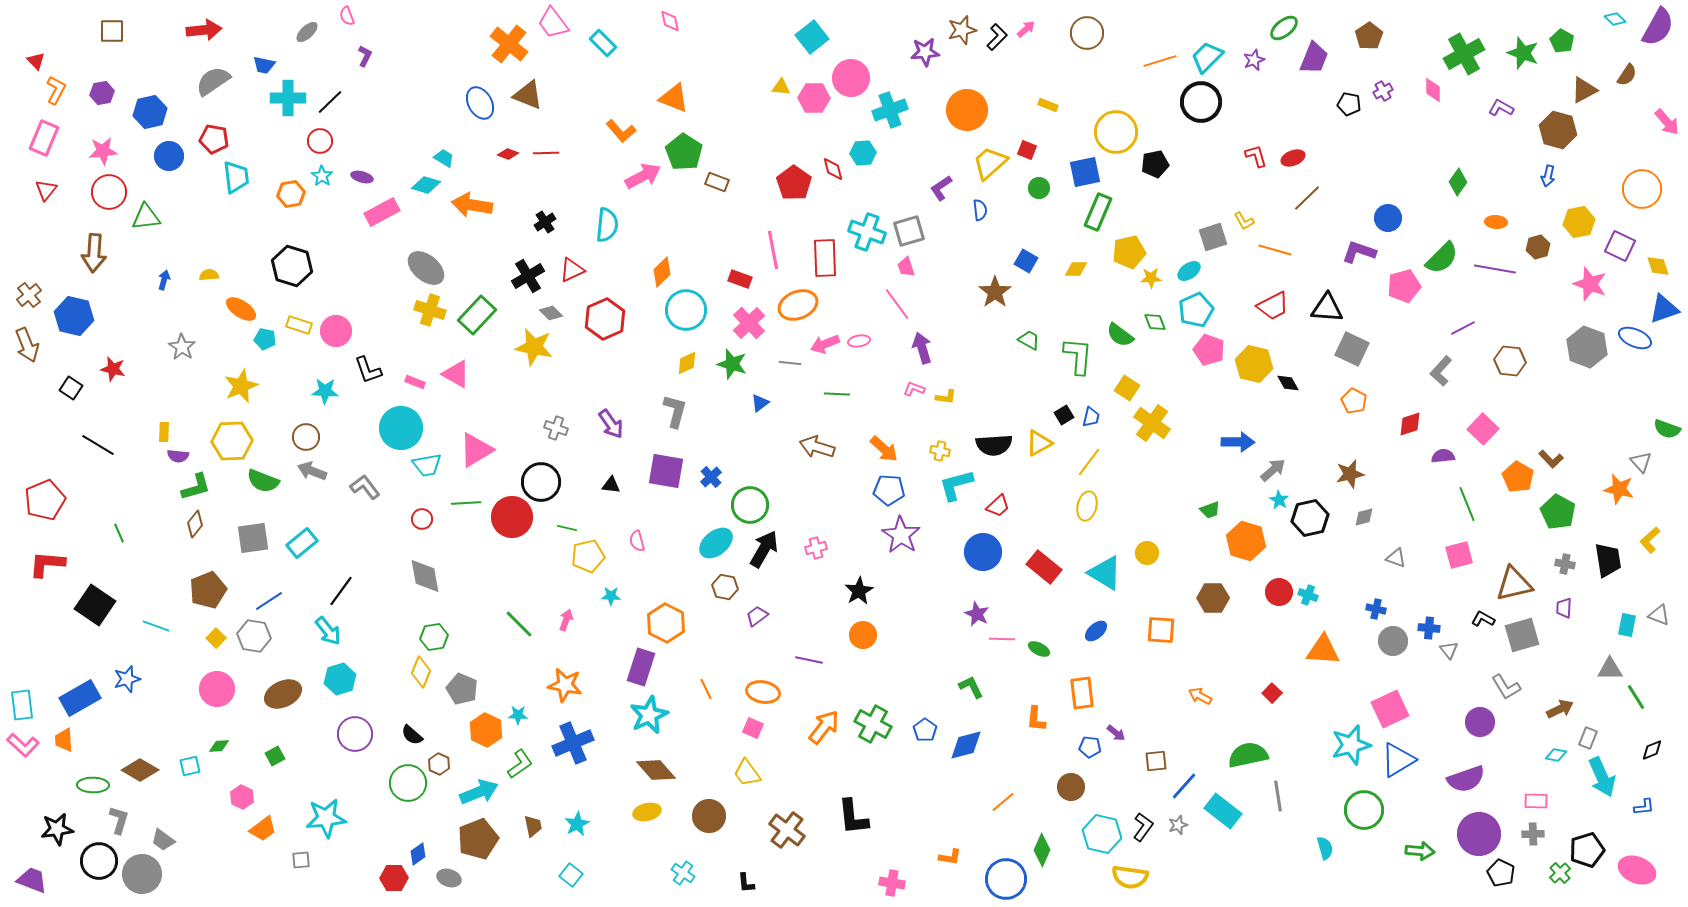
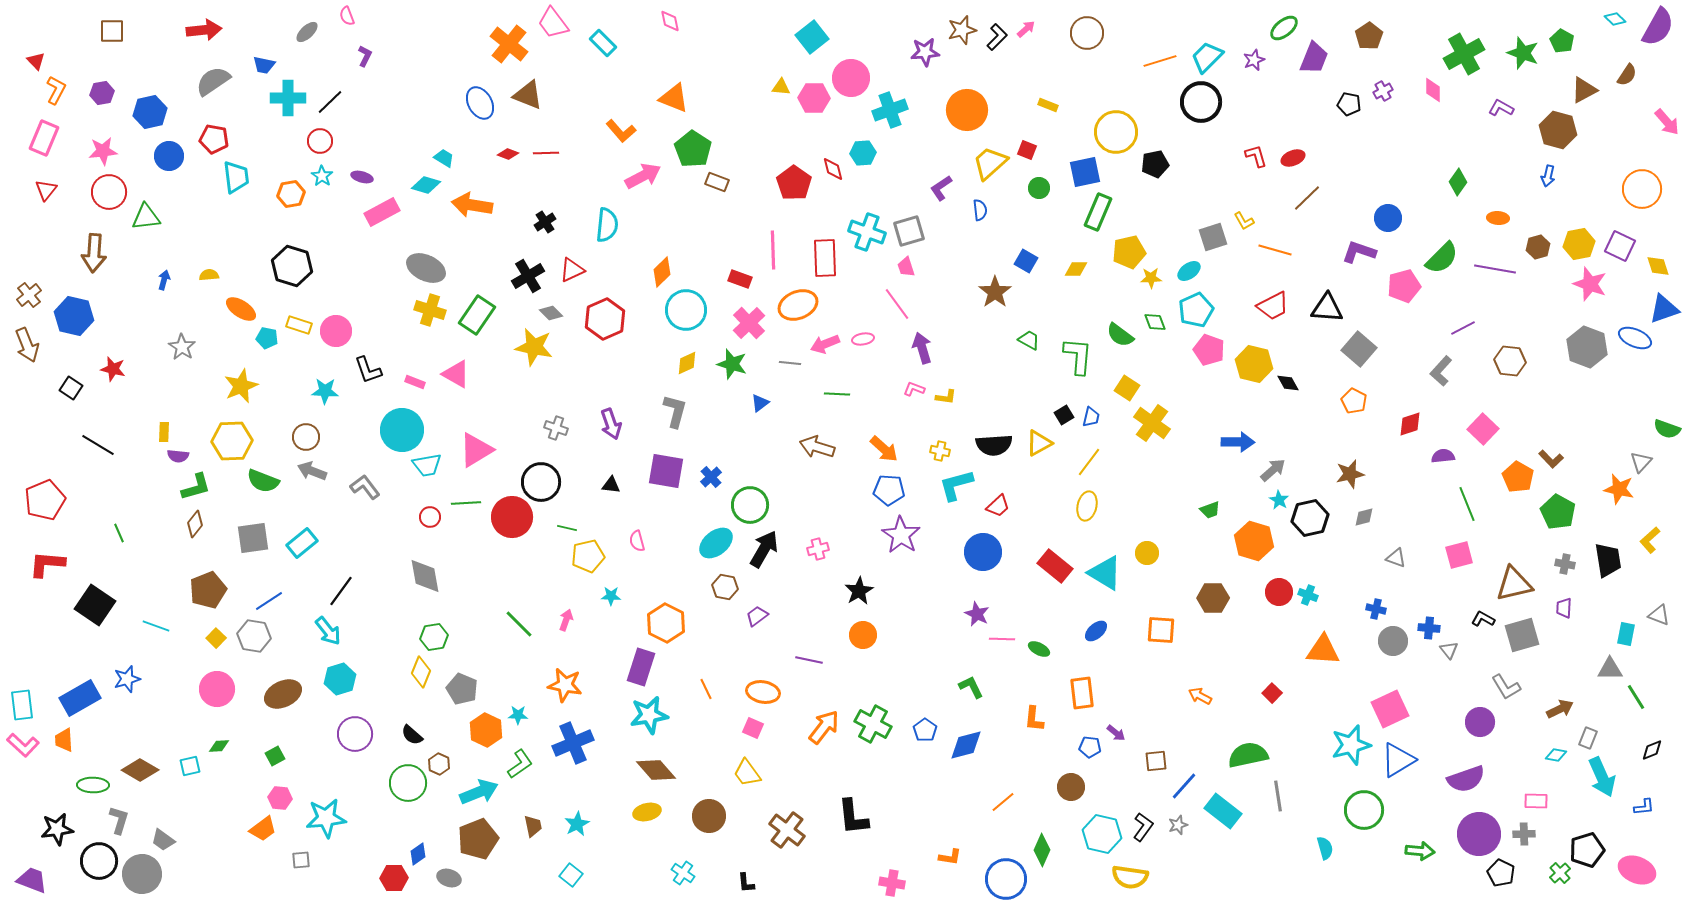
green pentagon at (684, 152): moved 9 px right, 3 px up
orange ellipse at (1496, 222): moved 2 px right, 4 px up
yellow hexagon at (1579, 222): moved 22 px down
pink line at (773, 250): rotated 9 degrees clockwise
gray ellipse at (426, 268): rotated 15 degrees counterclockwise
green rectangle at (477, 315): rotated 9 degrees counterclockwise
cyan pentagon at (265, 339): moved 2 px right, 1 px up
pink ellipse at (859, 341): moved 4 px right, 2 px up
gray square at (1352, 349): moved 7 px right; rotated 16 degrees clockwise
purple arrow at (611, 424): rotated 16 degrees clockwise
cyan circle at (401, 428): moved 1 px right, 2 px down
gray triangle at (1641, 462): rotated 25 degrees clockwise
red circle at (422, 519): moved 8 px right, 2 px up
orange hexagon at (1246, 541): moved 8 px right
pink cross at (816, 548): moved 2 px right, 1 px down
red rectangle at (1044, 567): moved 11 px right, 1 px up
cyan rectangle at (1627, 625): moved 1 px left, 9 px down
cyan star at (649, 715): rotated 15 degrees clockwise
orange L-shape at (1036, 719): moved 2 px left
pink hexagon at (242, 797): moved 38 px right, 1 px down; rotated 20 degrees counterclockwise
gray cross at (1533, 834): moved 9 px left
